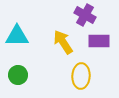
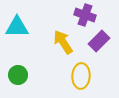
purple cross: rotated 10 degrees counterclockwise
cyan triangle: moved 9 px up
purple rectangle: rotated 45 degrees counterclockwise
